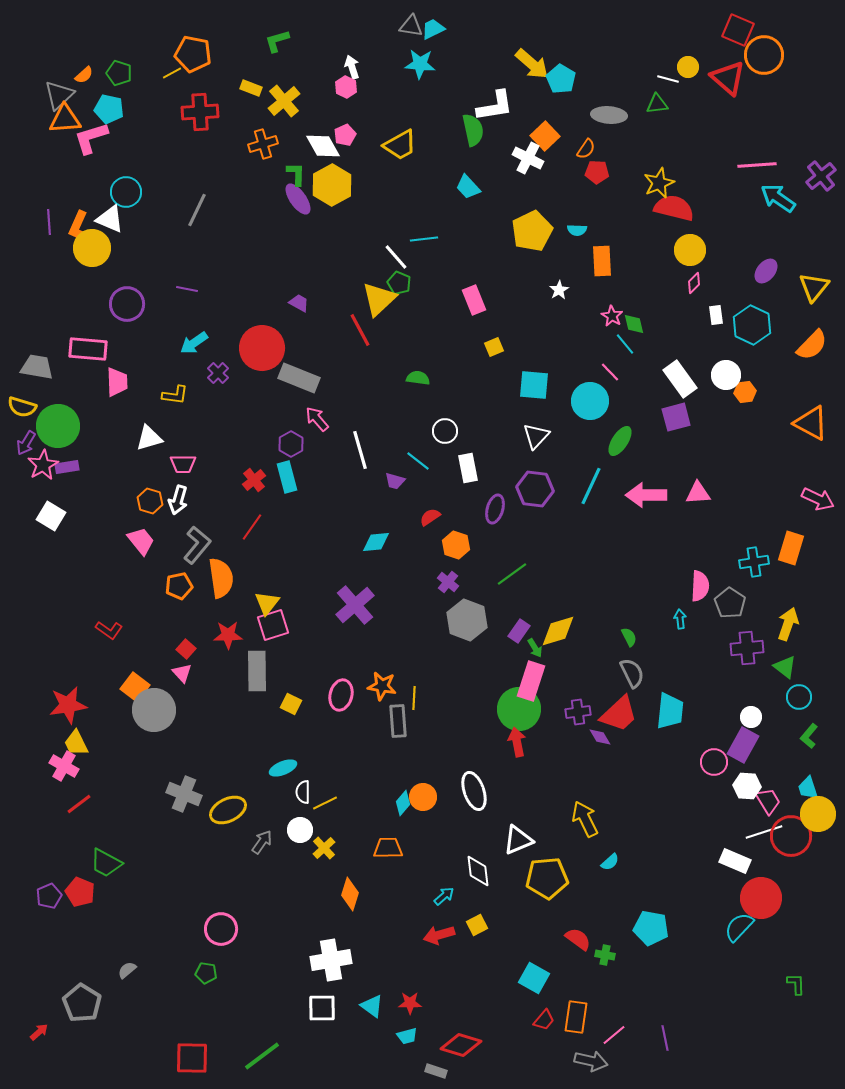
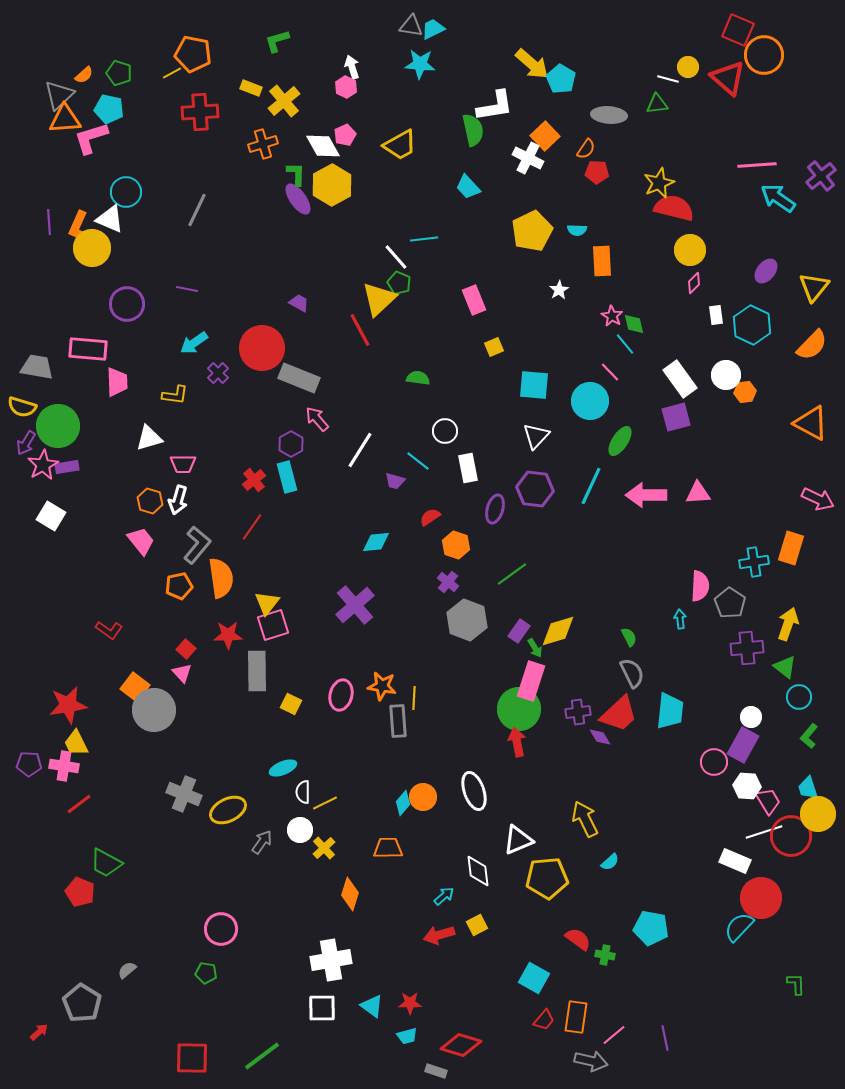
white line at (360, 450): rotated 48 degrees clockwise
pink cross at (64, 766): rotated 20 degrees counterclockwise
purple pentagon at (49, 896): moved 20 px left, 132 px up; rotated 25 degrees clockwise
